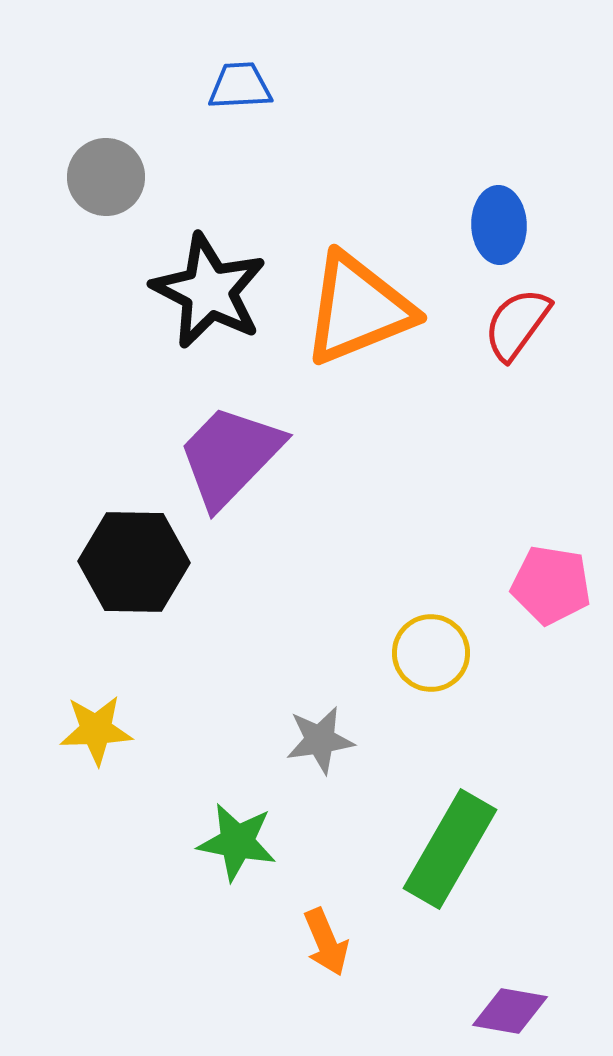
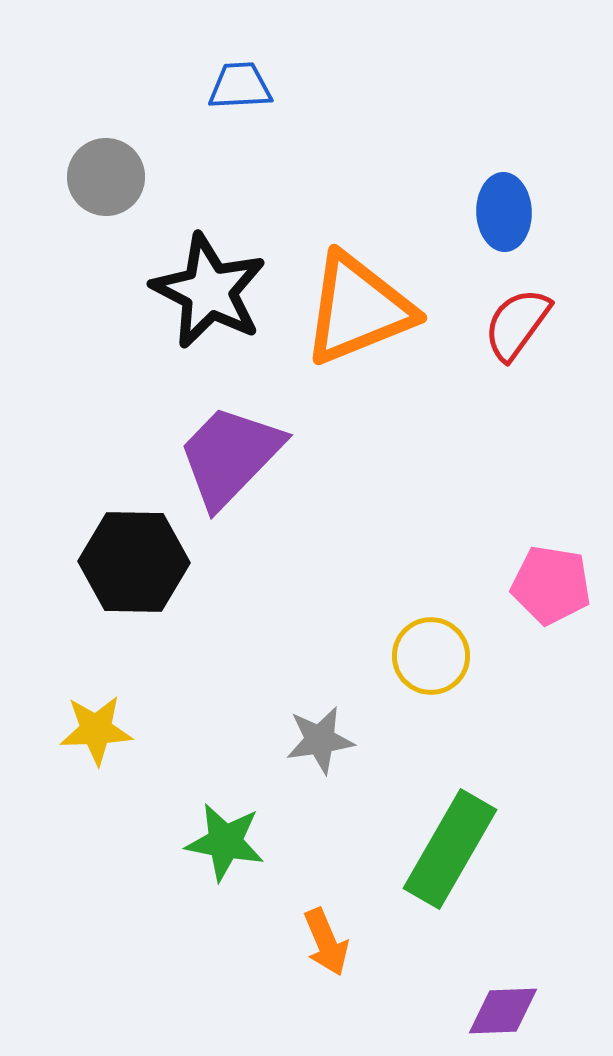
blue ellipse: moved 5 px right, 13 px up
yellow circle: moved 3 px down
green star: moved 12 px left
purple diamond: moved 7 px left; rotated 12 degrees counterclockwise
